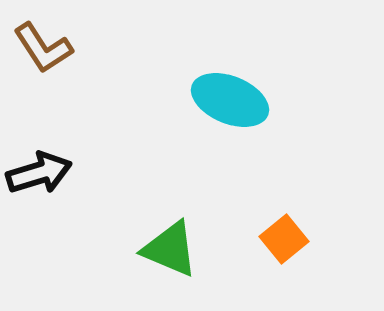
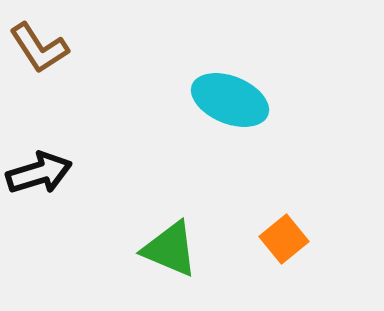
brown L-shape: moved 4 px left
